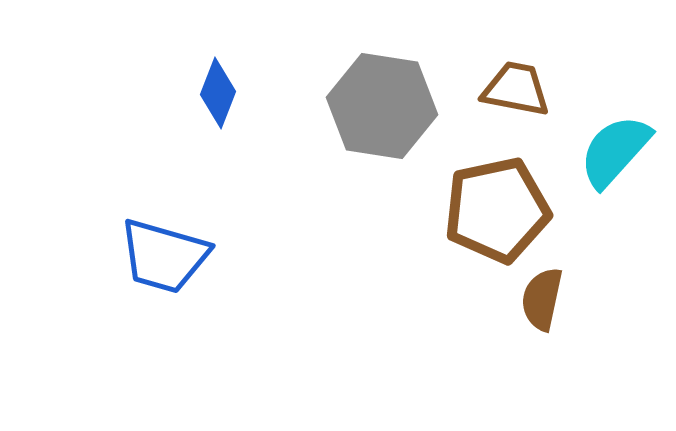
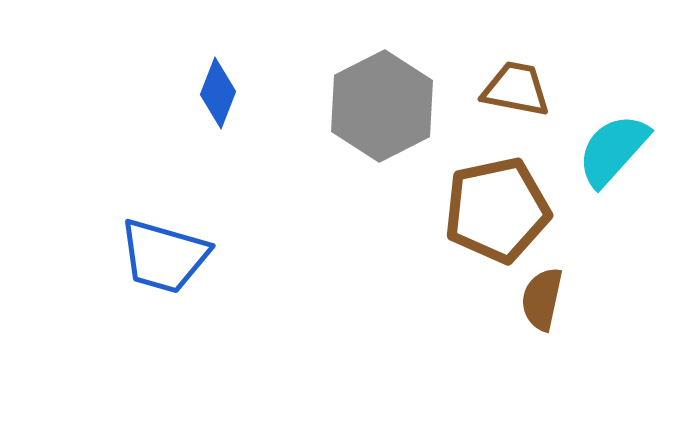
gray hexagon: rotated 24 degrees clockwise
cyan semicircle: moved 2 px left, 1 px up
